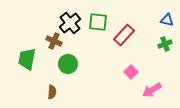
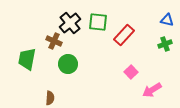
brown semicircle: moved 2 px left, 6 px down
